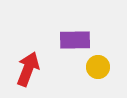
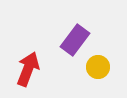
purple rectangle: rotated 52 degrees counterclockwise
